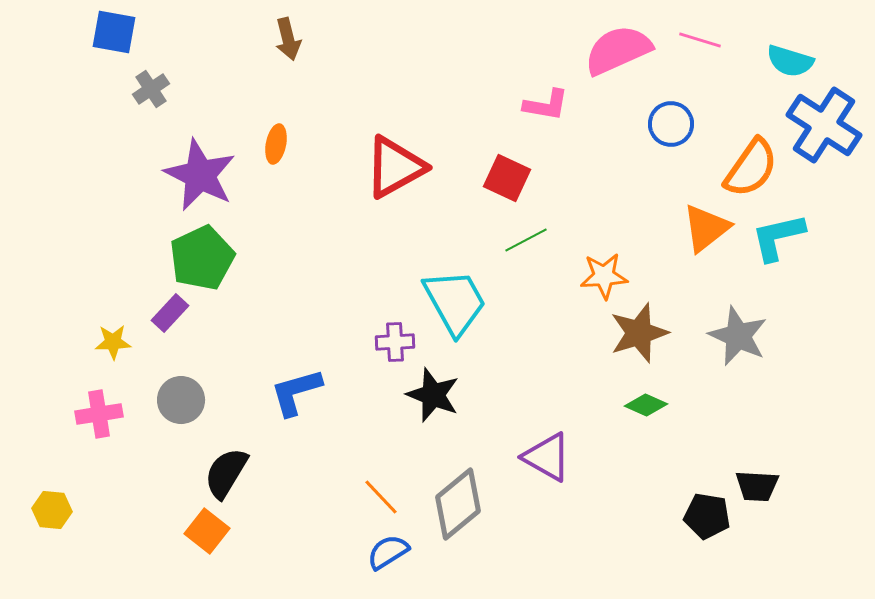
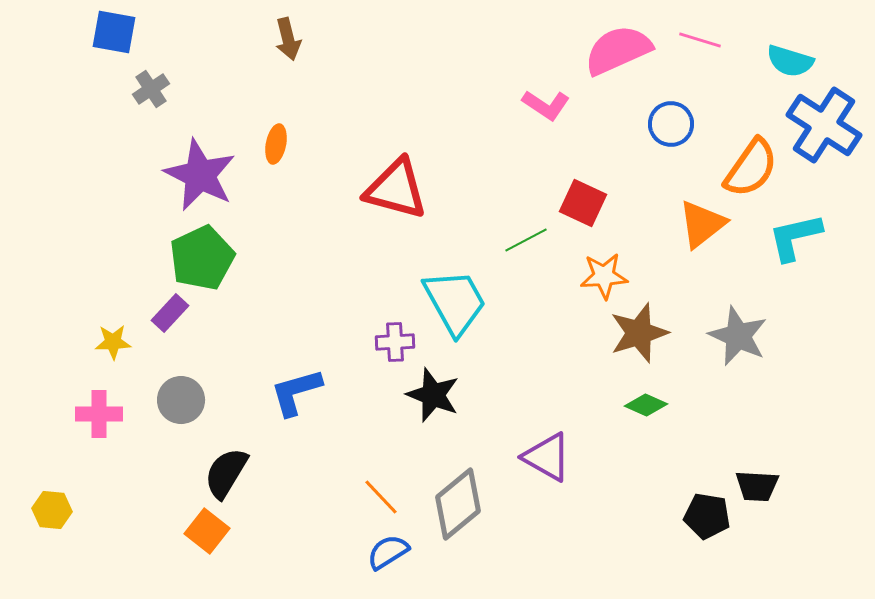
pink L-shape: rotated 24 degrees clockwise
red triangle: moved 1 px right, 22 px down; rotated 44 degrees clockwise
red square: moved 76 px right, 25 px down
orange triangle: moved 4 px left, 4 px up
cyan L-shape: moved 17 px right
pink cross: rotated 9 degrees clockwise
